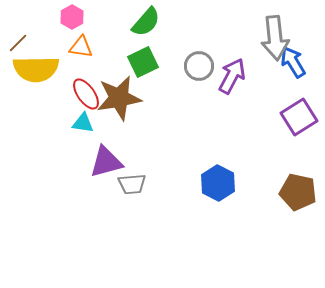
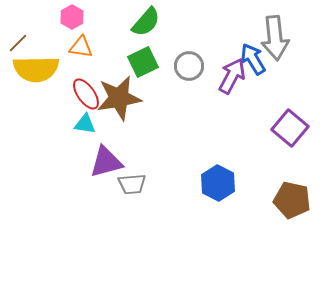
blue arrow: moved 40 px left, 3 px up
gray circle: moved 10 px left
purple square: moved 9 px left, 11 px down; rotated 18 degrees counterclockwise
cyan triangle: moved 2 px right, 1 px down
brown pentagon: moved 6 px left, 8 px down
